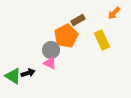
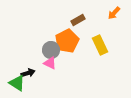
orange pentagon: moved 1 px right, 5 px down
yellow rectangle: moved 2 px left, 5 px down
green triangle: moved 4 px right, 7 px down
